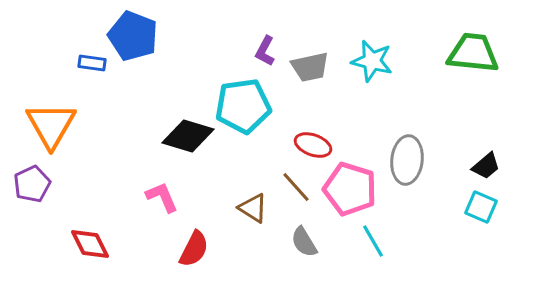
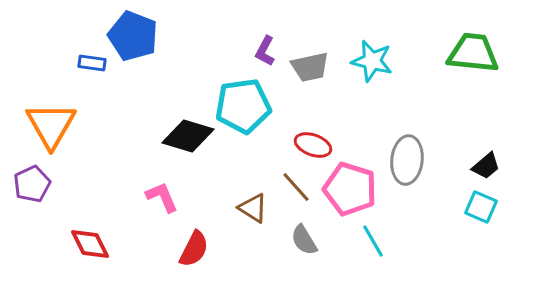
gray semicircle: moved 2 px up
